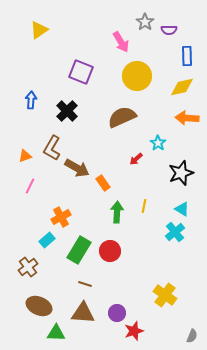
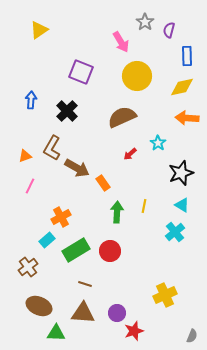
purple semicircle: rotated 105 degrees clockwise
red arrow: moved 6 px left, 5 px up
cyan triangle: moved 4 px up
green rectangle: moved 3 px left; rotated 28 degrees clockwise
yellow cross: rotated 30 degrees clockwise
